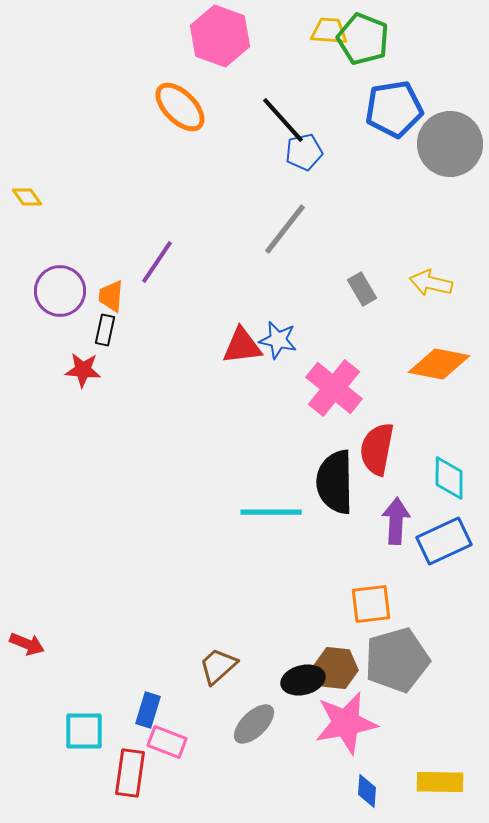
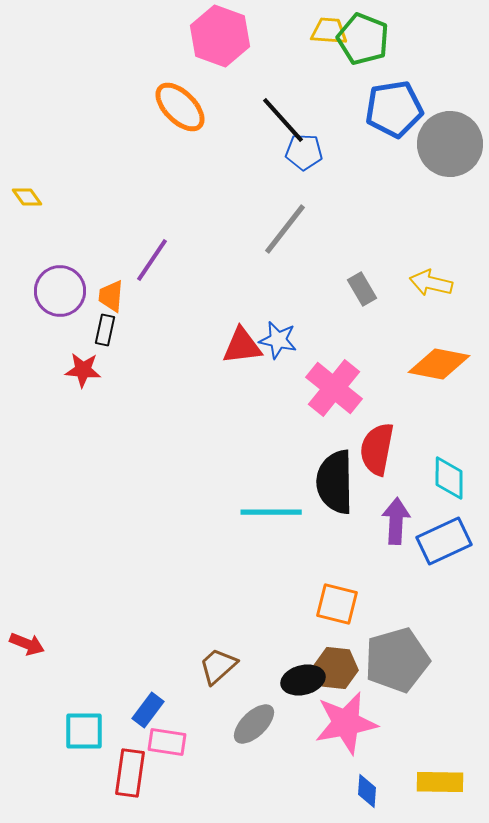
blue pentagon at (304, 152): rotated 15 degrees clockwise
purple line at (157, 262): moved 5 px left, 2 px up
orange square at (371, 604): moved 34 px left; rotated 21 degrees clockwise
blue rectangle at (148, 710): rotated 20 degrees clockwise
pink rectangle at (167, 742): rotated 12 degrees counterclockwise
